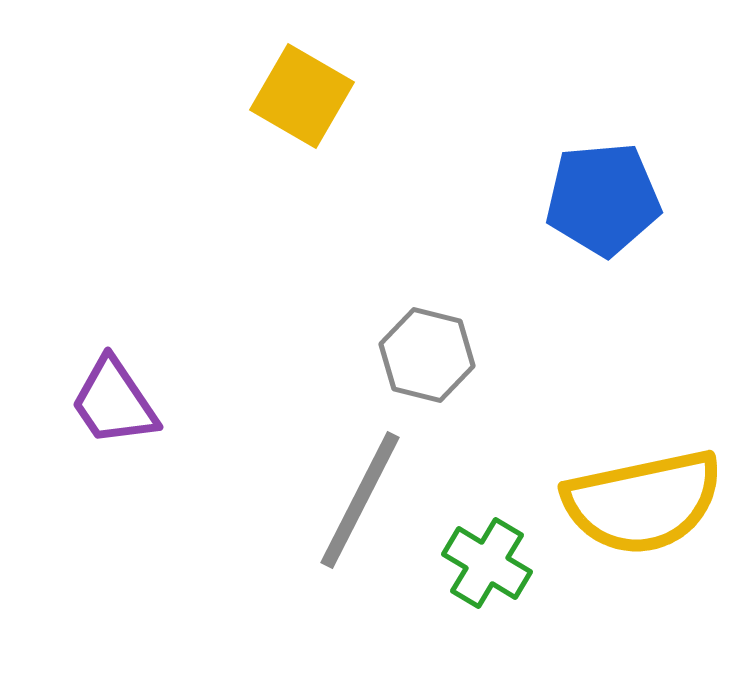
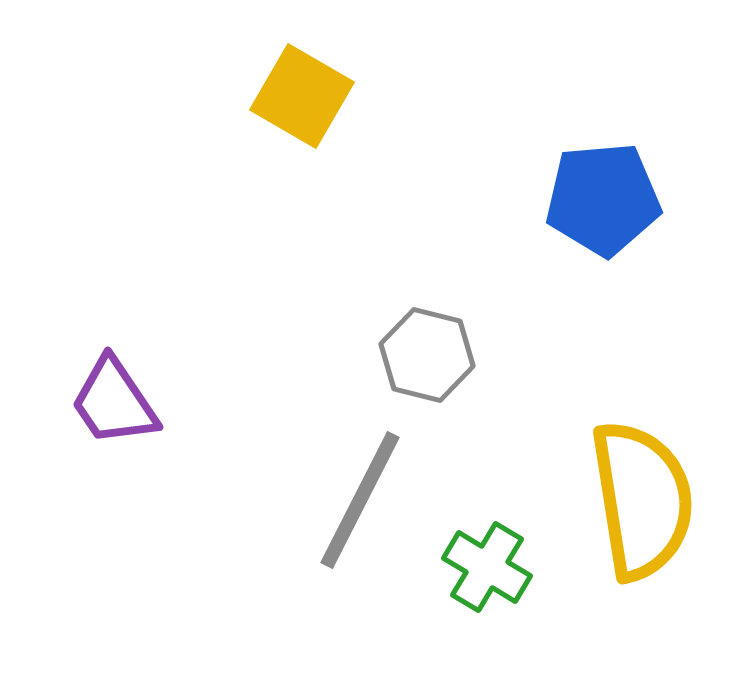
yellow semicircle: moved 1 px left, 2 px up; rotated 87 degrees counterclockwise
green cross: moved 4 px down
